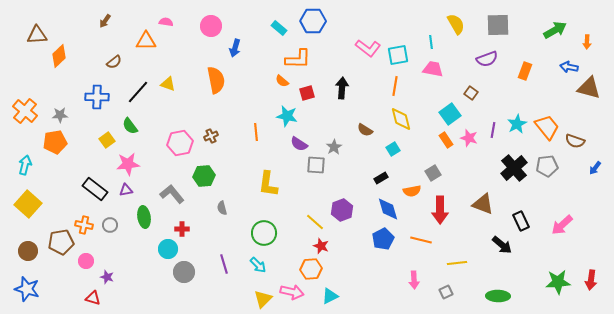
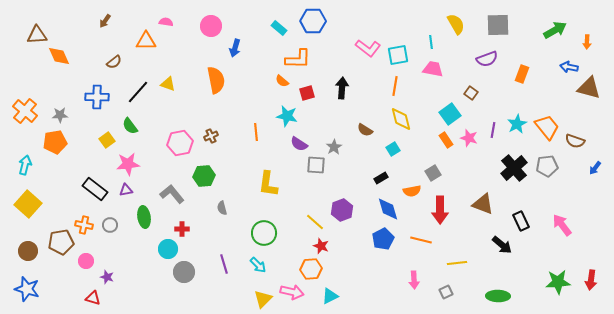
orange diamond at (59, 56): rotated 70 degrees counterclockwise
orange rectangle at (525, 71): moved 3 px left, 3 px down
pink arrow at (562, 225): rotated 95 degrees clockwise
